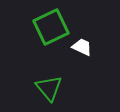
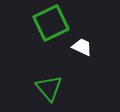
green square: moved 4 px up
